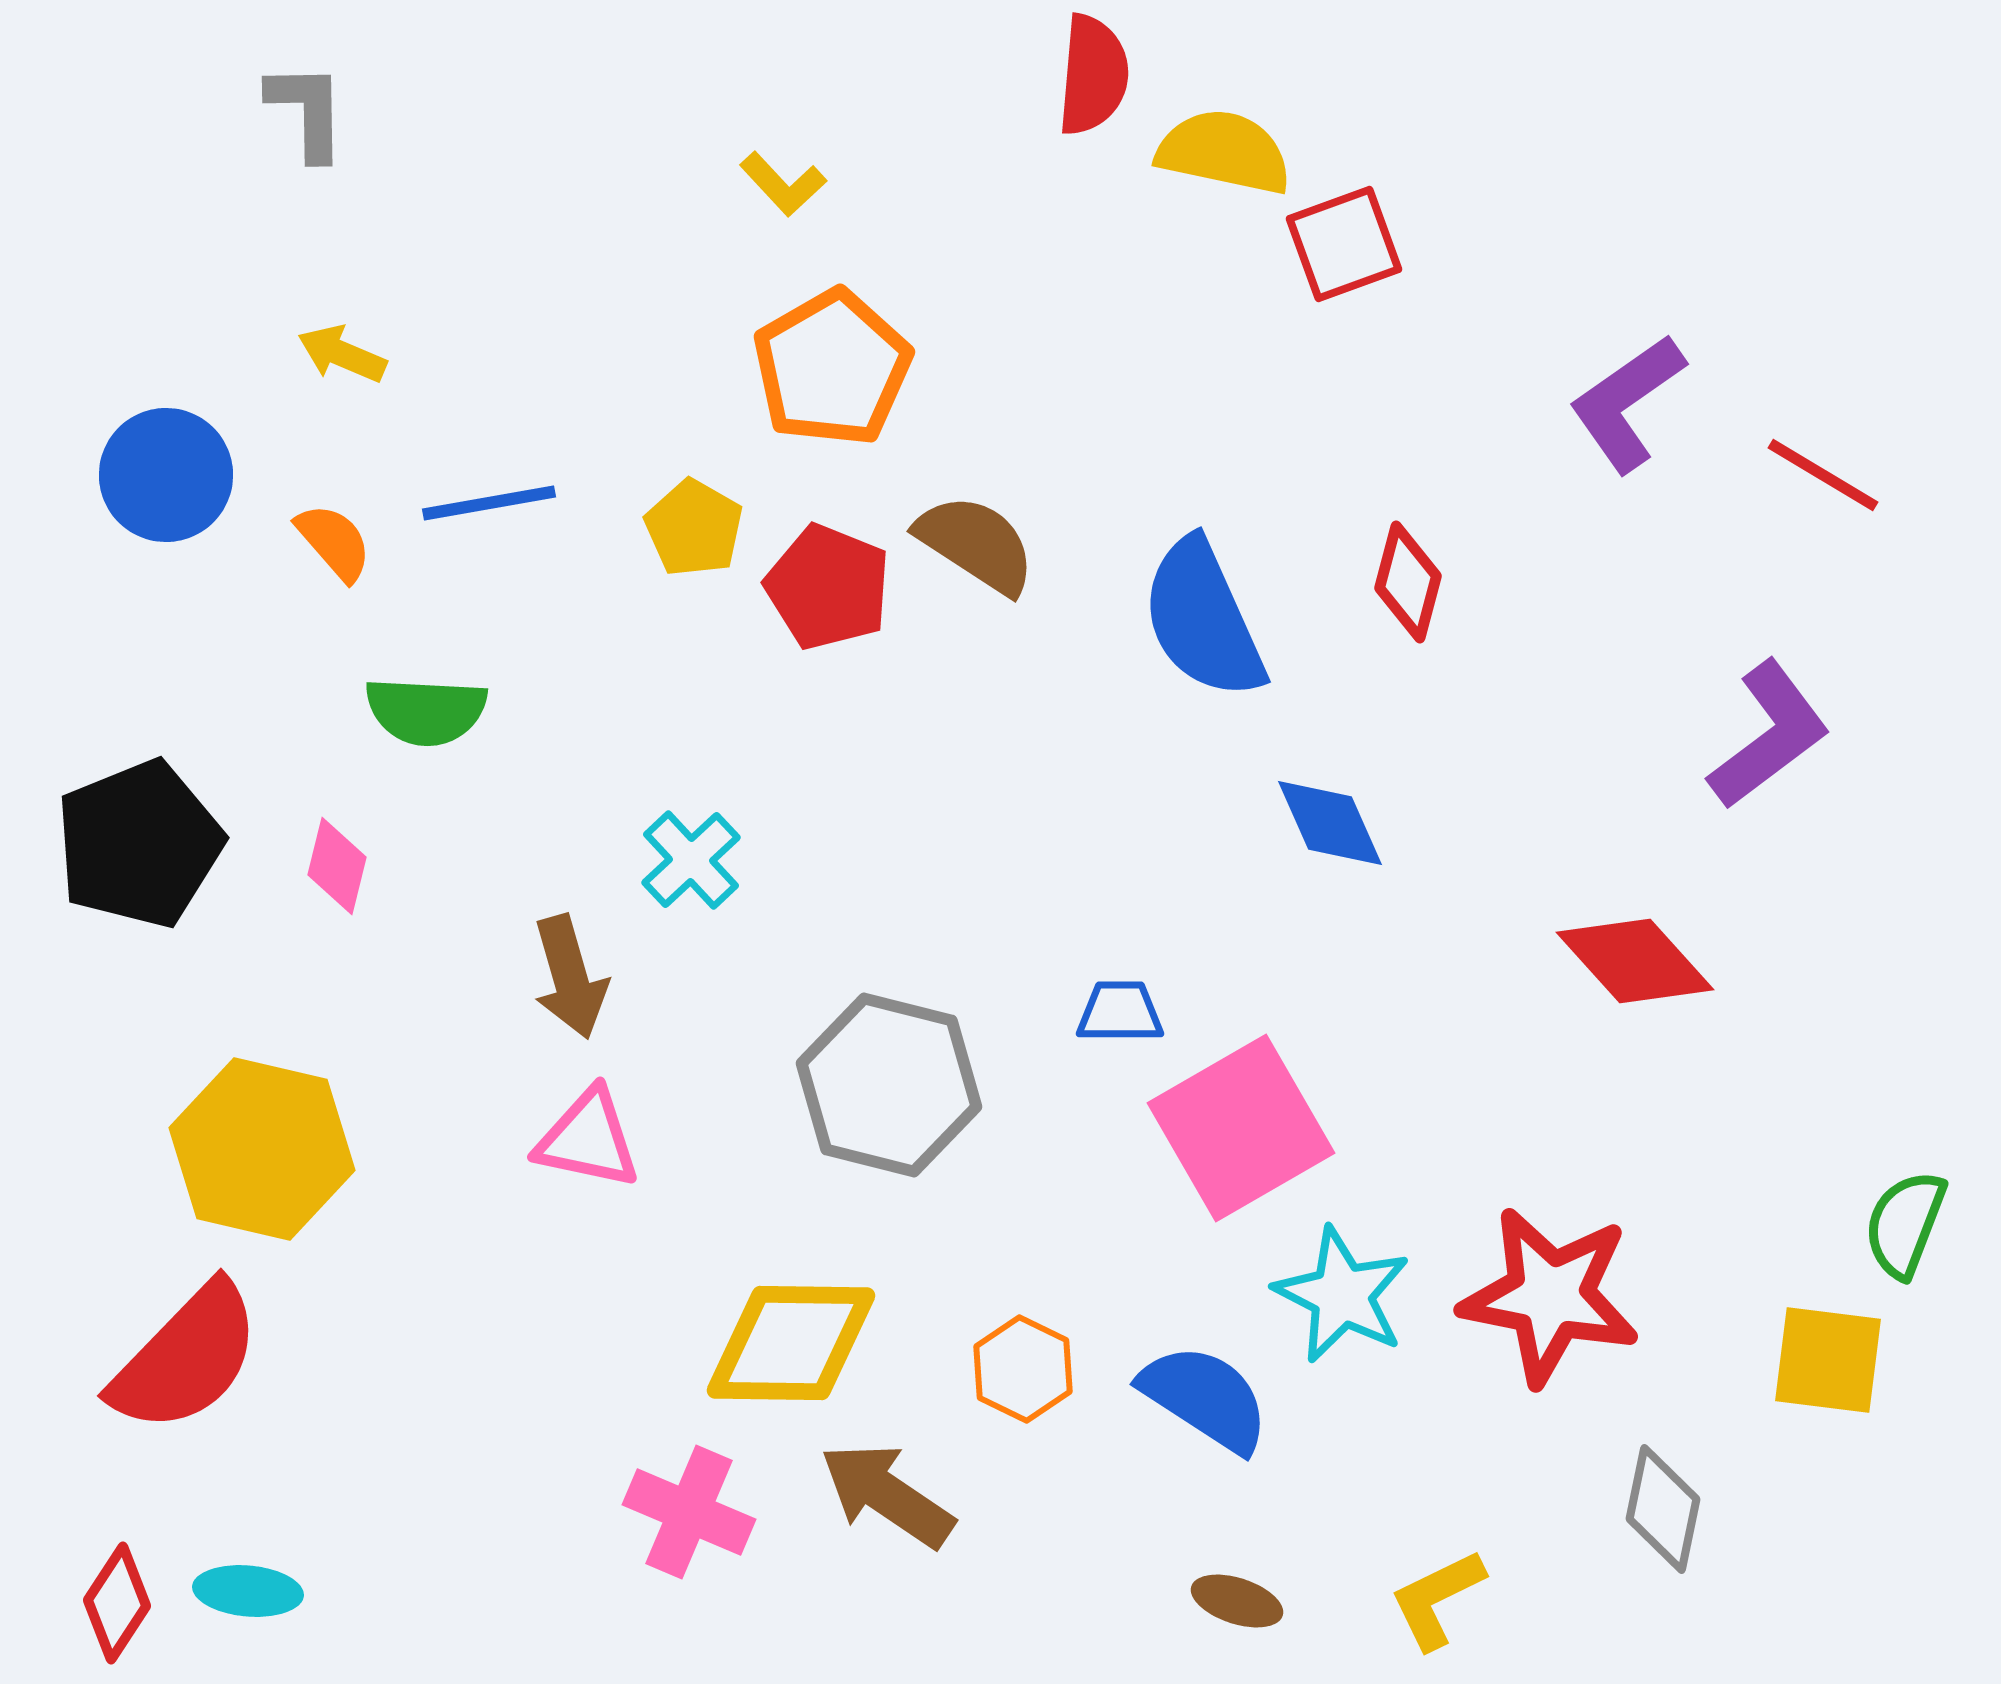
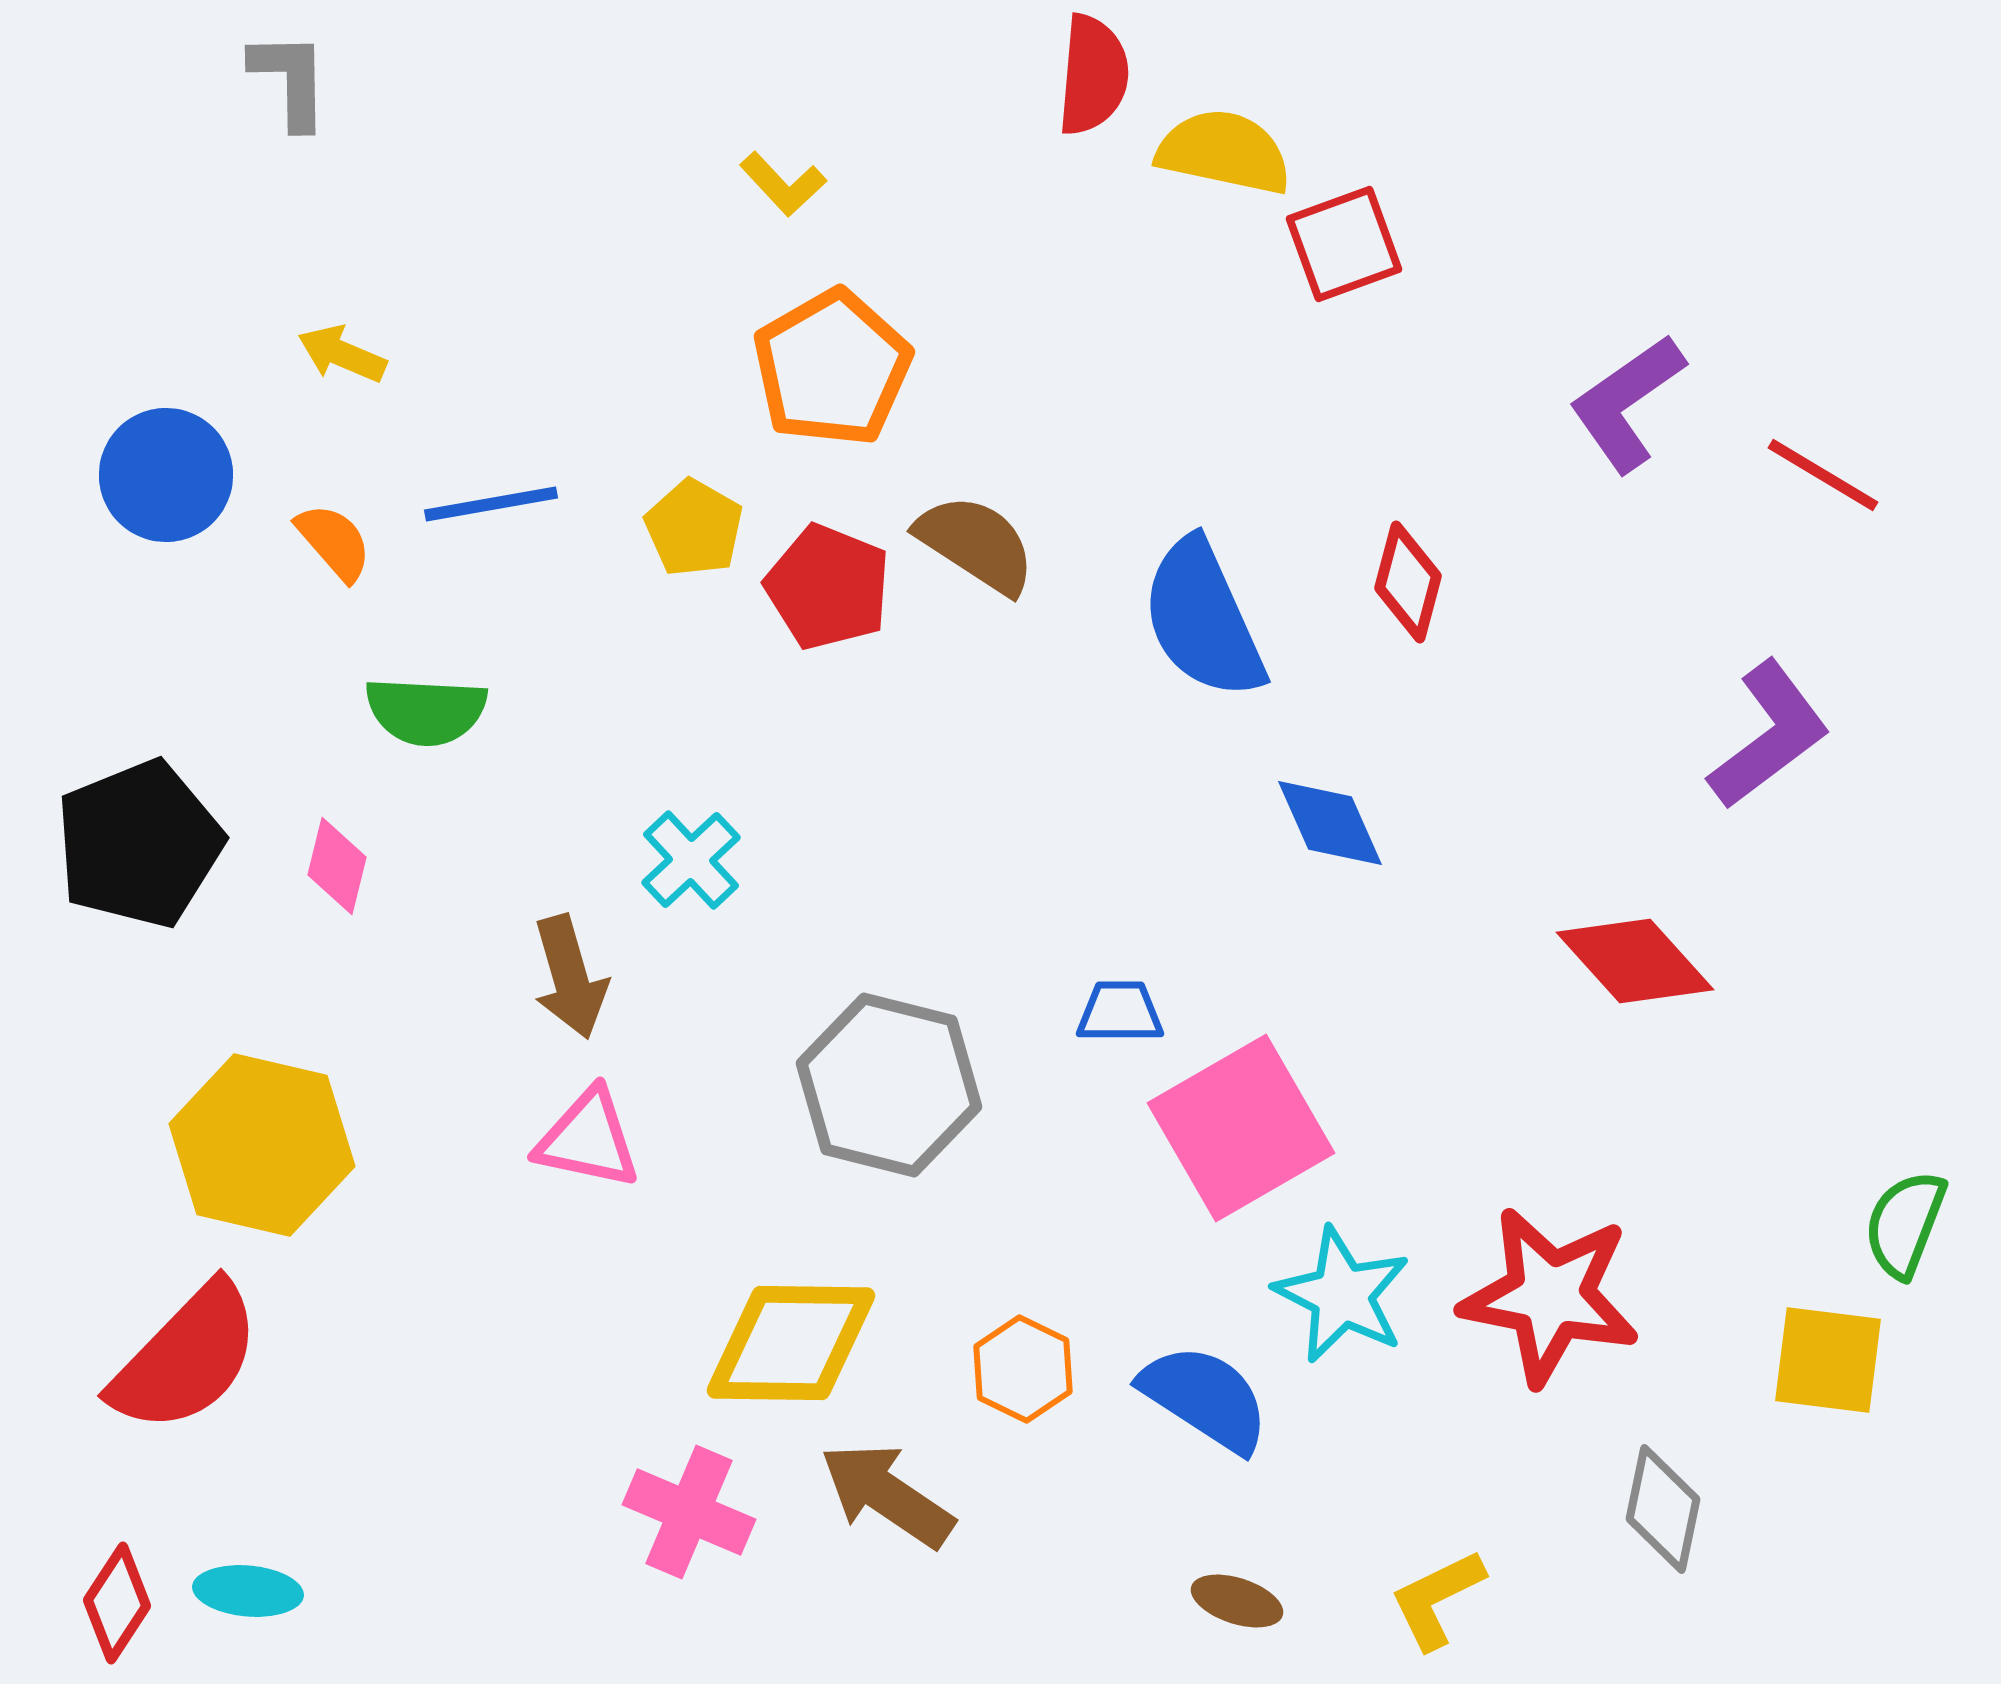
gray L-shape at (307, 111): moved 17 px left, 31 px up
blue line at (489, 503): moved 2 px right, 1 px down
yellow hexagon at (262, 1149): moved 4 px up
